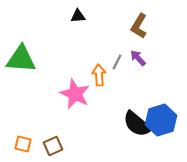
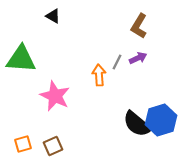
black triangle: moved 25 px left; rotated 35 degrees clockwise
purple arrow: rotated 108 degrees clockwise
pink star: moved 20 px left, 2 px down
orange square: rotated 30 degrees counterclockwise
